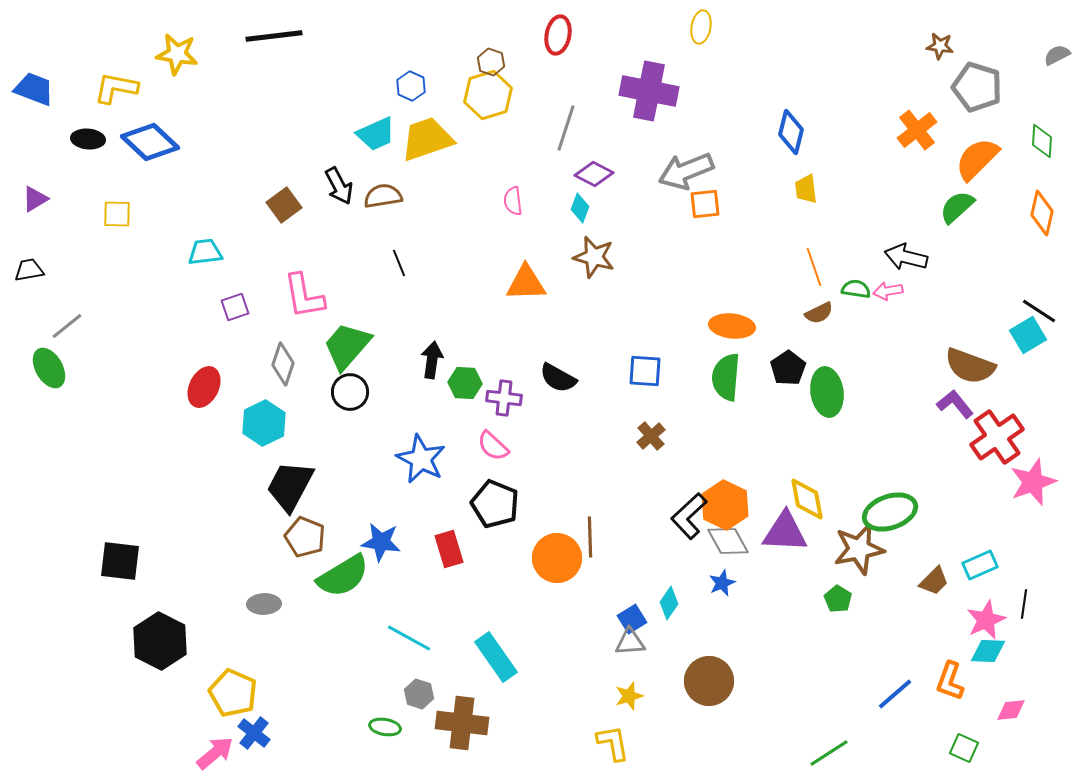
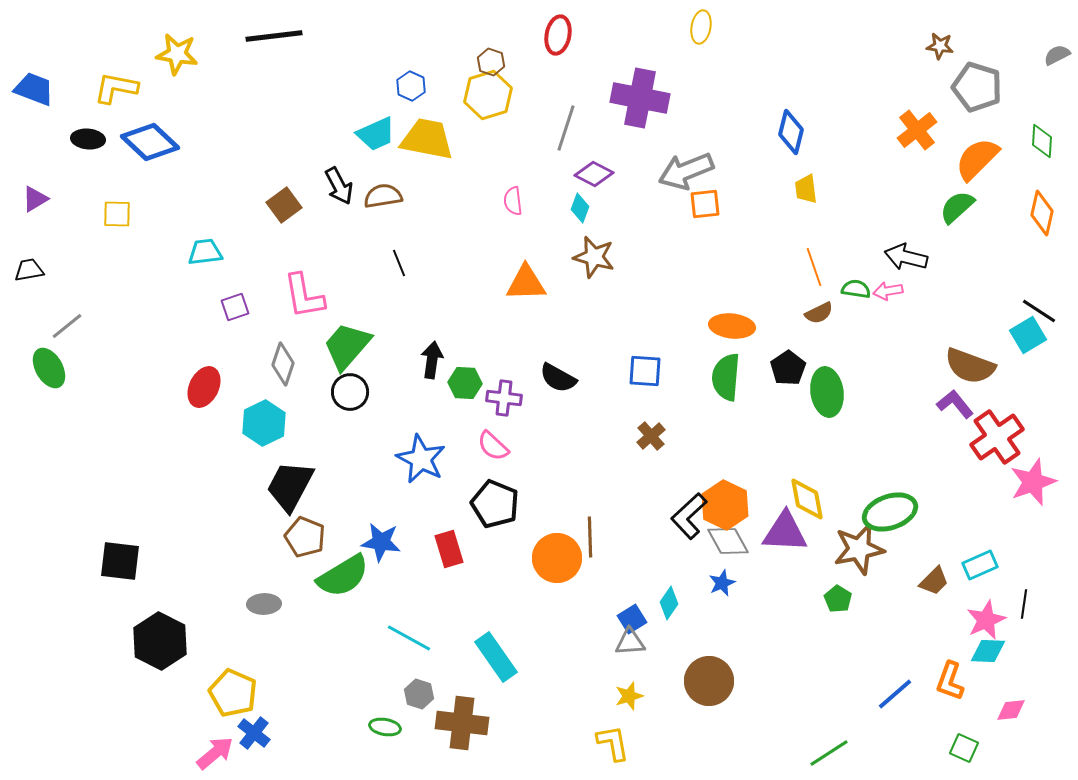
purple cross at (649, 91): moved 9 px left, 7 px down
yellow trapezoid at (427, 139): rotated 30 degrees clockwise
